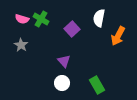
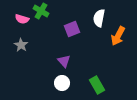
green cross: moved 8 px up
purple square: rotated 21 degrees clockwise
